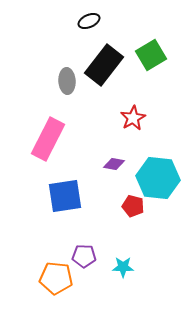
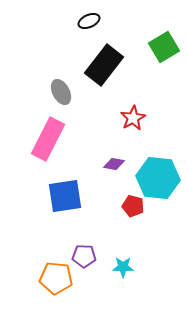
green square: moved 13 px right, 8 px up
gray ellipse: moved 6 px left, 11 px down; rotated 25 degrees counterclockwise
